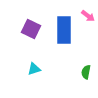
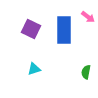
pink arrow: moved 1 px down
